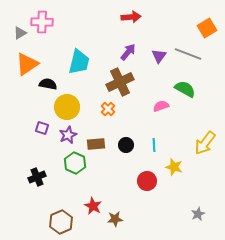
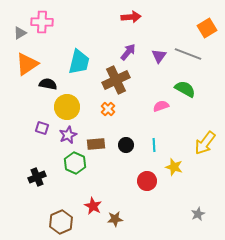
brown cross: moved 4 px left, 2 px up
